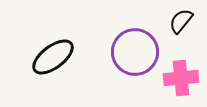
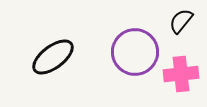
pink cross: moved 4 px up
